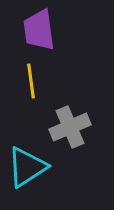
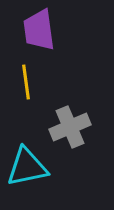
yellow line: moved 5 px left, 1 px down
cyan triangle: rotated 21 degrees clockwise
